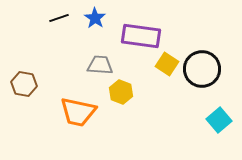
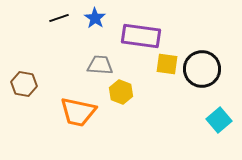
yellow square: rotated 25 degrees counterclockwise
